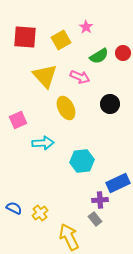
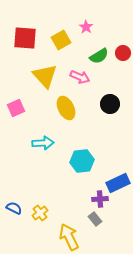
red square: moved 1 px down
pink square: moved 2 px left, 12 px up
purple cross: moved 1 px up
